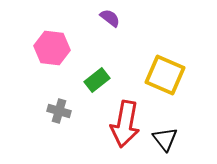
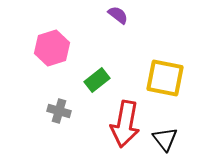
purple semicircle: moved 8 px right, 3 px up
pink hexagon: rotated 24 degrees counterclockwise
yellow square: moved 3 px down; rotated 12 degrees counterclockwise
